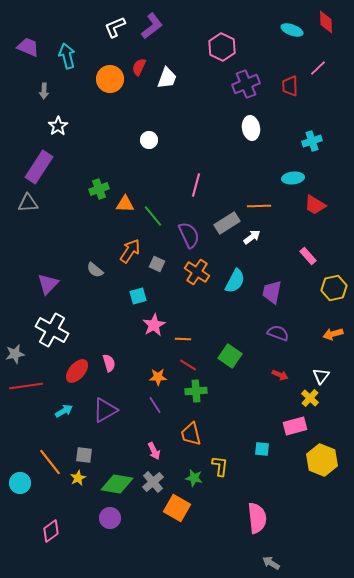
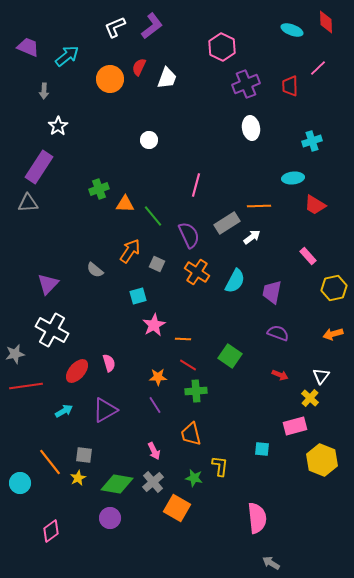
cyan arrow at (67, 56): rotated 65 degrees clockwise
